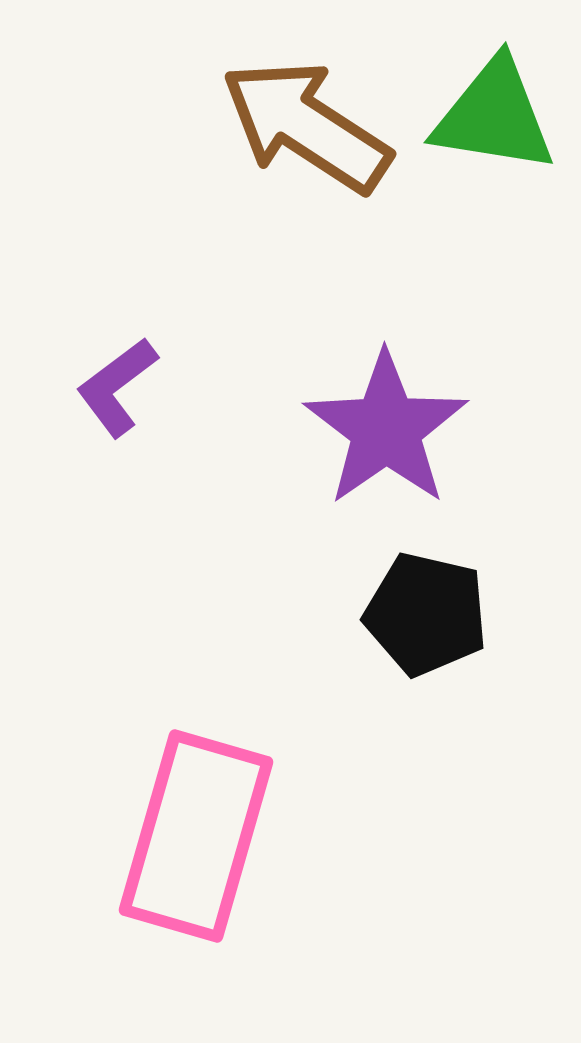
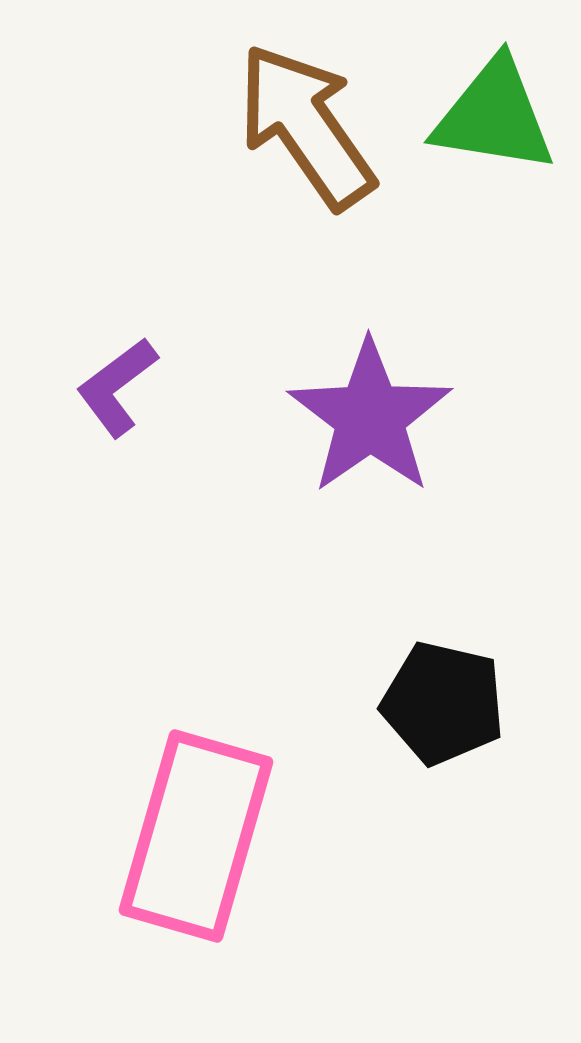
brown arrow: rotated 22 degrees clockwise
purple star: moved 16 px left, 12 px up
black pentagon: moved 17 px right, 89 px down
